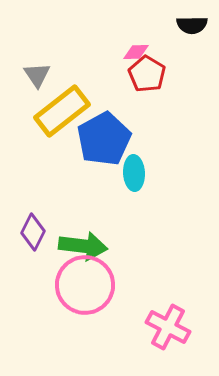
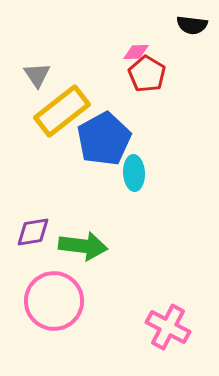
black semicircle: rotated 8 degrees clockwise
purple diamond: rotated 54 degrees clockwise
pink circle: moved 31 px left, 16 px down
